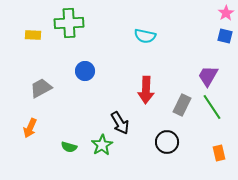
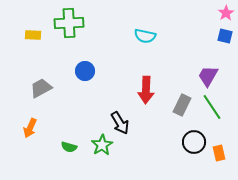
black circle: moved 27 px right
